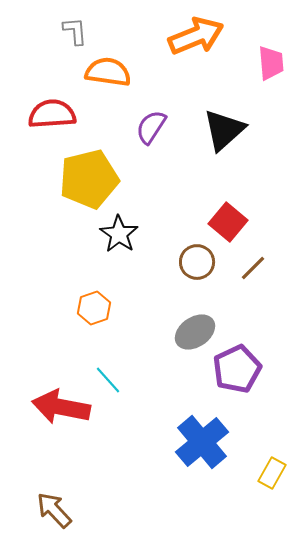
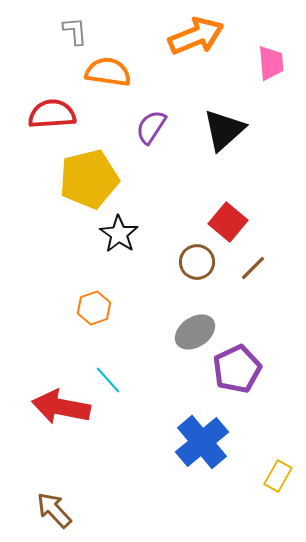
yellow rectangle: moved 6 px right, 3 px down
